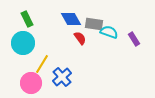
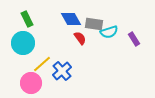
cyan semicircle: rotated 144 degrees clockwise
yellow line: rotated 18 degrees clockwise
blue cross: moved 6 px up
